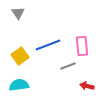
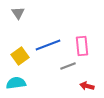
cyan semicircle: moved 3 px left, 2 px up
